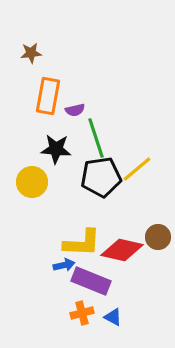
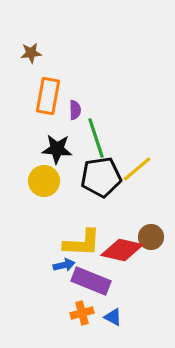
purple semicircle: rotated 78 degrees counterclockwise
black star: moved 1 px right
yellow circle: moved 12 px right, 1 px up
brown circle: moved 7 px left
